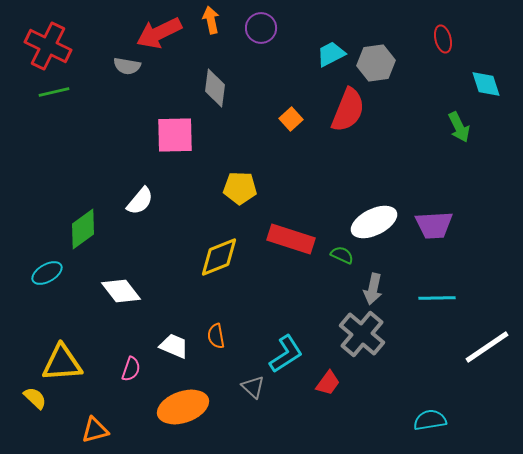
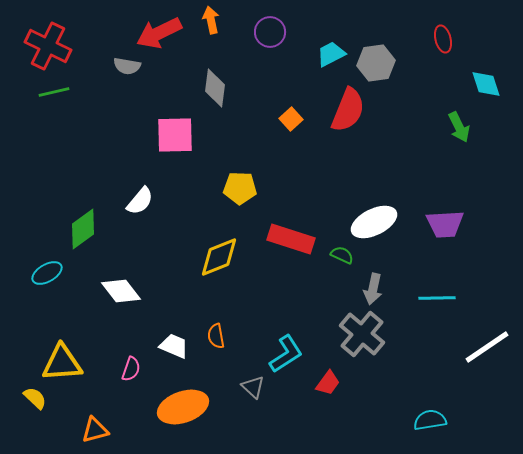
purple circle: moved 9 px right, 4 px down
purple trapezoid: moved 11 px right, 1 px up
